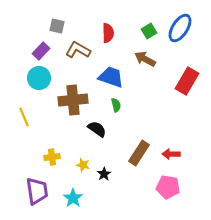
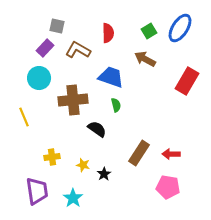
purple rectangle: moved 4 px right, 3 px up
